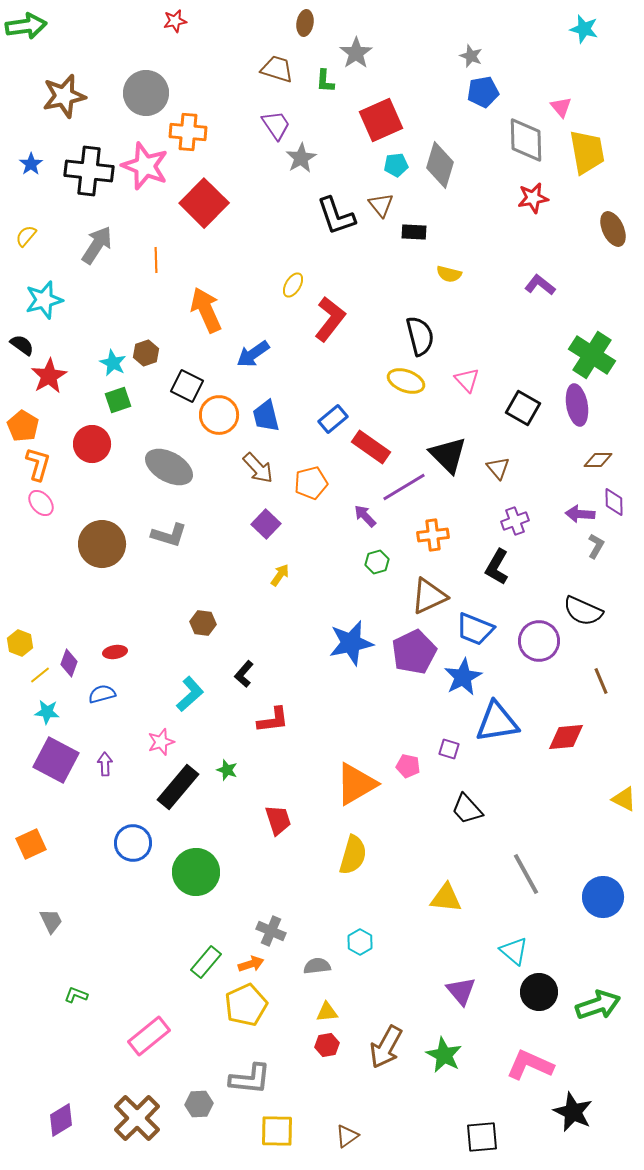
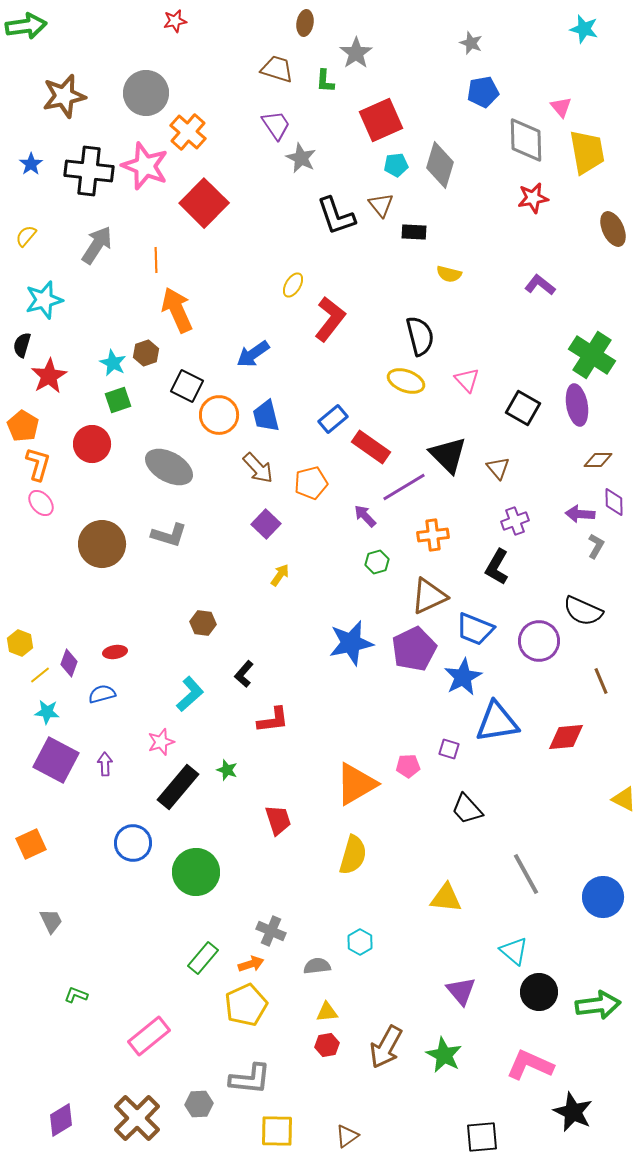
gray star at (471, 56): moved 13 px up
orange cross at (188, 132): rotated 36 degrees clockwise
gray star at (301, 158): rotated 16 degrees counterclockwise
orange arrow at (206, 310): moved 29 px left
black semicircle at (22, 345): rotated 110 degrees counterclockwise
purple pentagon at (414, 652): moved 3 px up
pink pentagon at (408, 766): rotated 15 degrees counterclockwise
green rectangle at (206, 962): moved 3 px left, 4 px up
green arrow at (598, 1005): rotated 12 degrees clockwise
